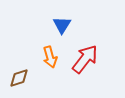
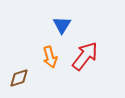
red arrow: moved 3 px up
